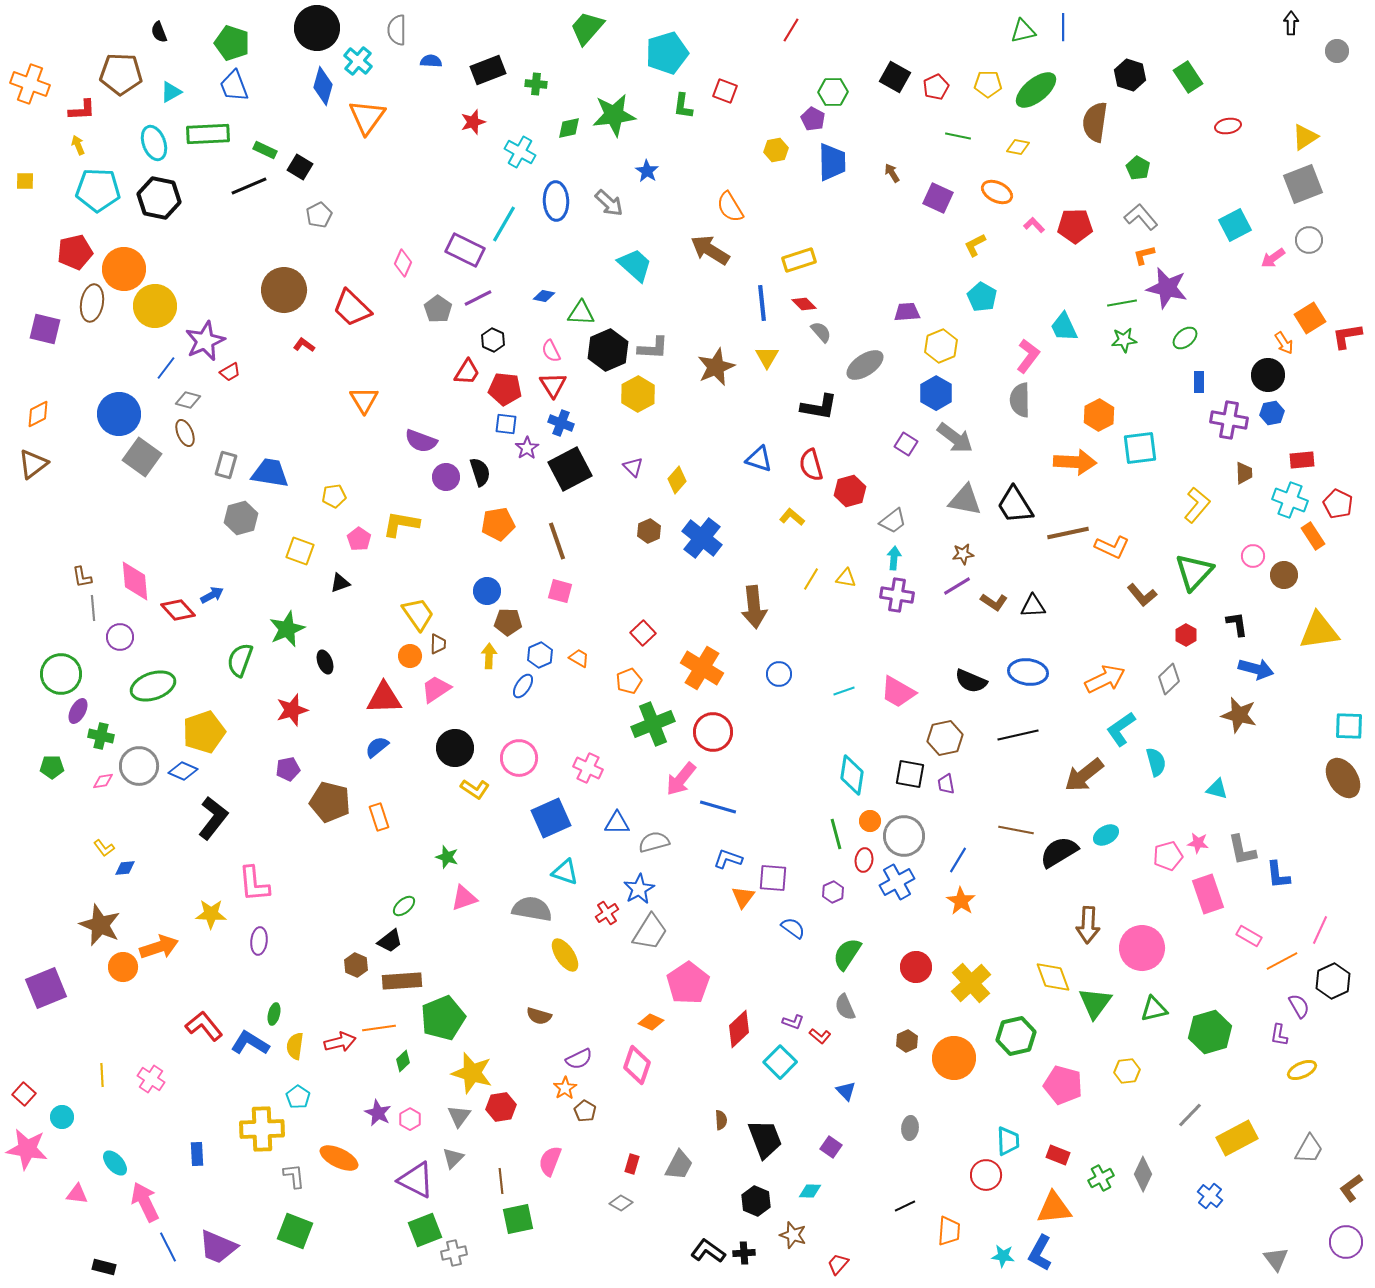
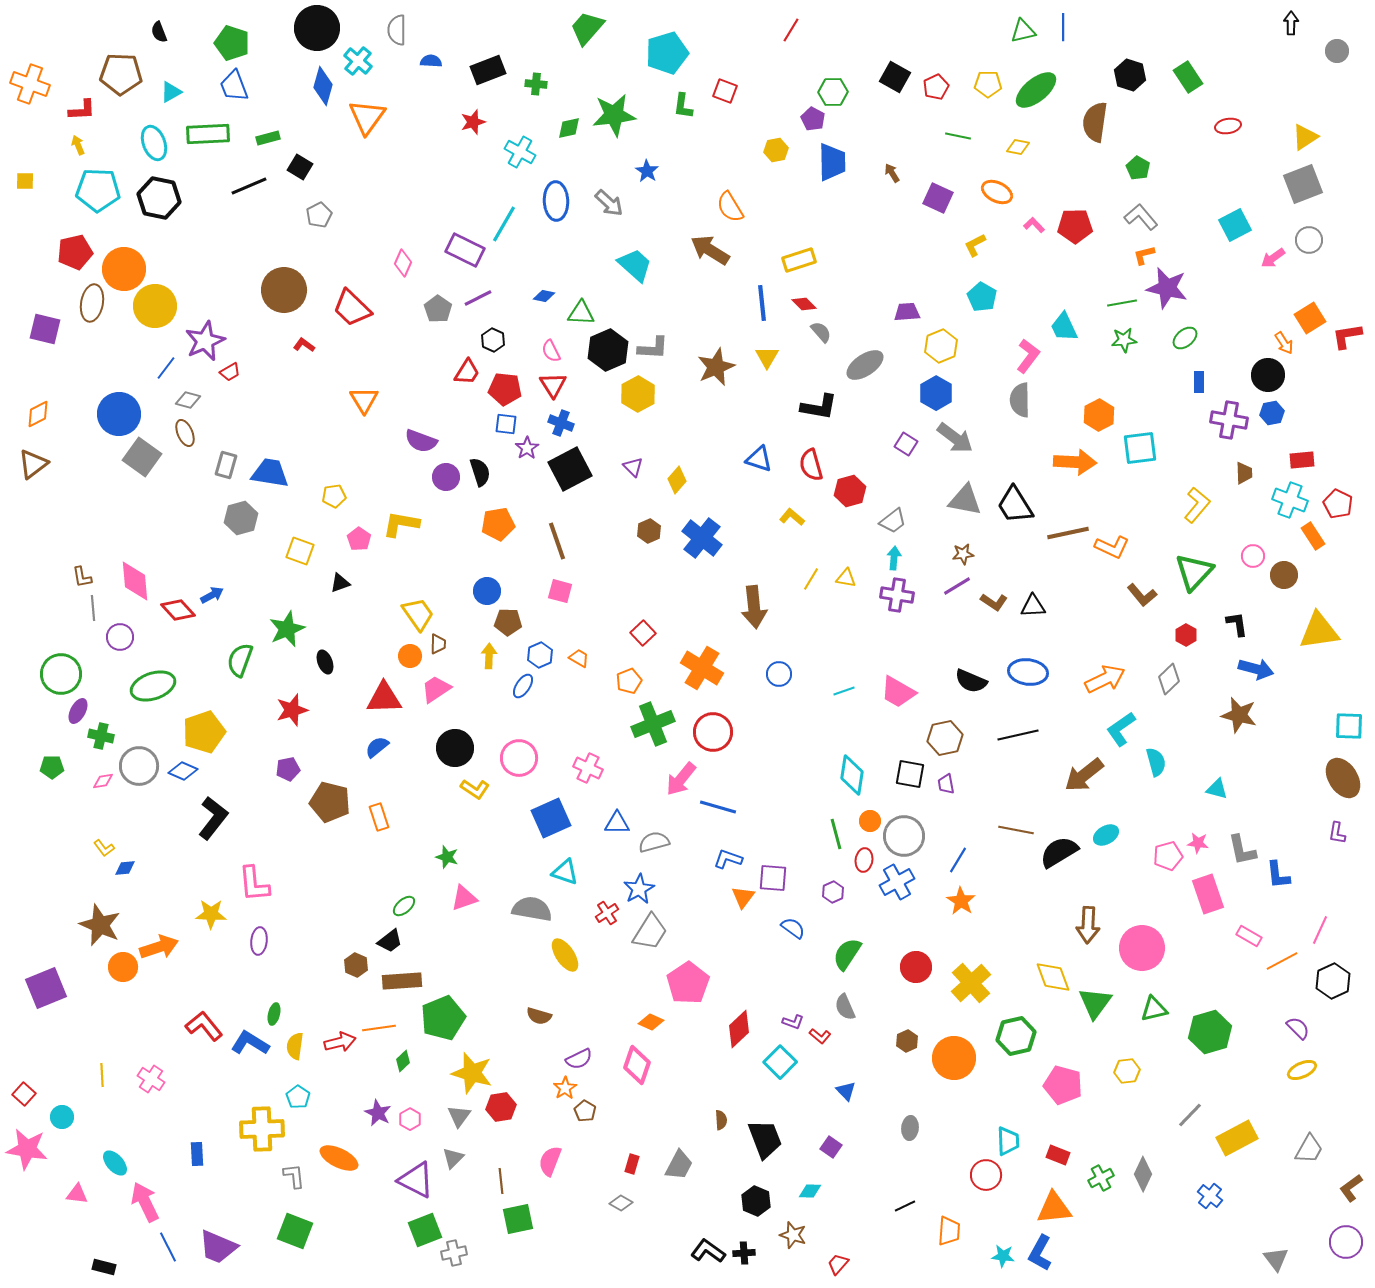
green rectangle at (265, 150): moved 3 px right, 12 px up; rotated 40 degrees counterclockwise
purple semicircle at (1299, 1006): moved 1 px left, 22 px down; rotated 15 degrees counterclockwise
purple L-shape at (1279, 1035): moved 58 px right, 202 px up
